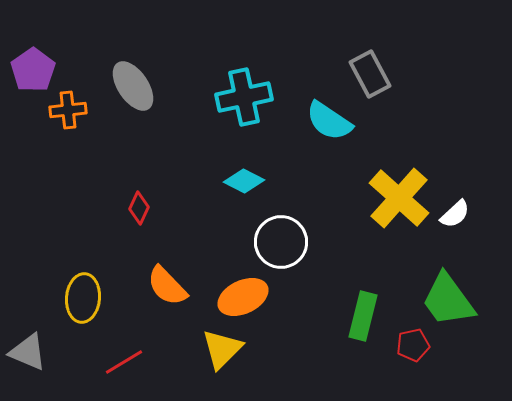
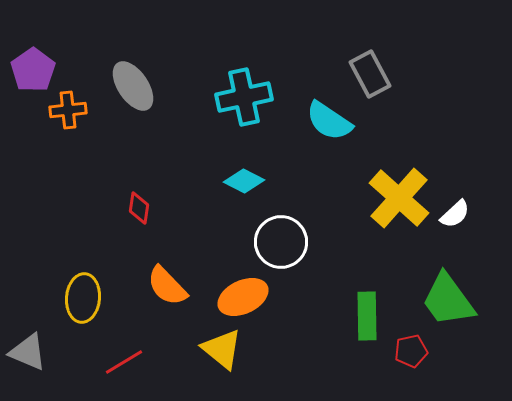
red diamond: rotated 16 degrees counterclockwise
green rectangle: moved 4 px right; rotated 15 degrees counterclockwise
red pentagon: moved 2 px left, 6 px down
yellow triangle: rotated 36 degrees counterclockwise
